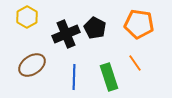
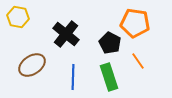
yellow hexagon: moved 9 px left; rotated 20 degrees counterclockwise
orange pentagon: moved 4 px left, 1 px up
black pentagon: moved 15 px right, 15 px down
black cross: rotated 28 degrees counterclockwise
orange line: moved 3 px right, 2 px up
blue line: moved 1 px left
